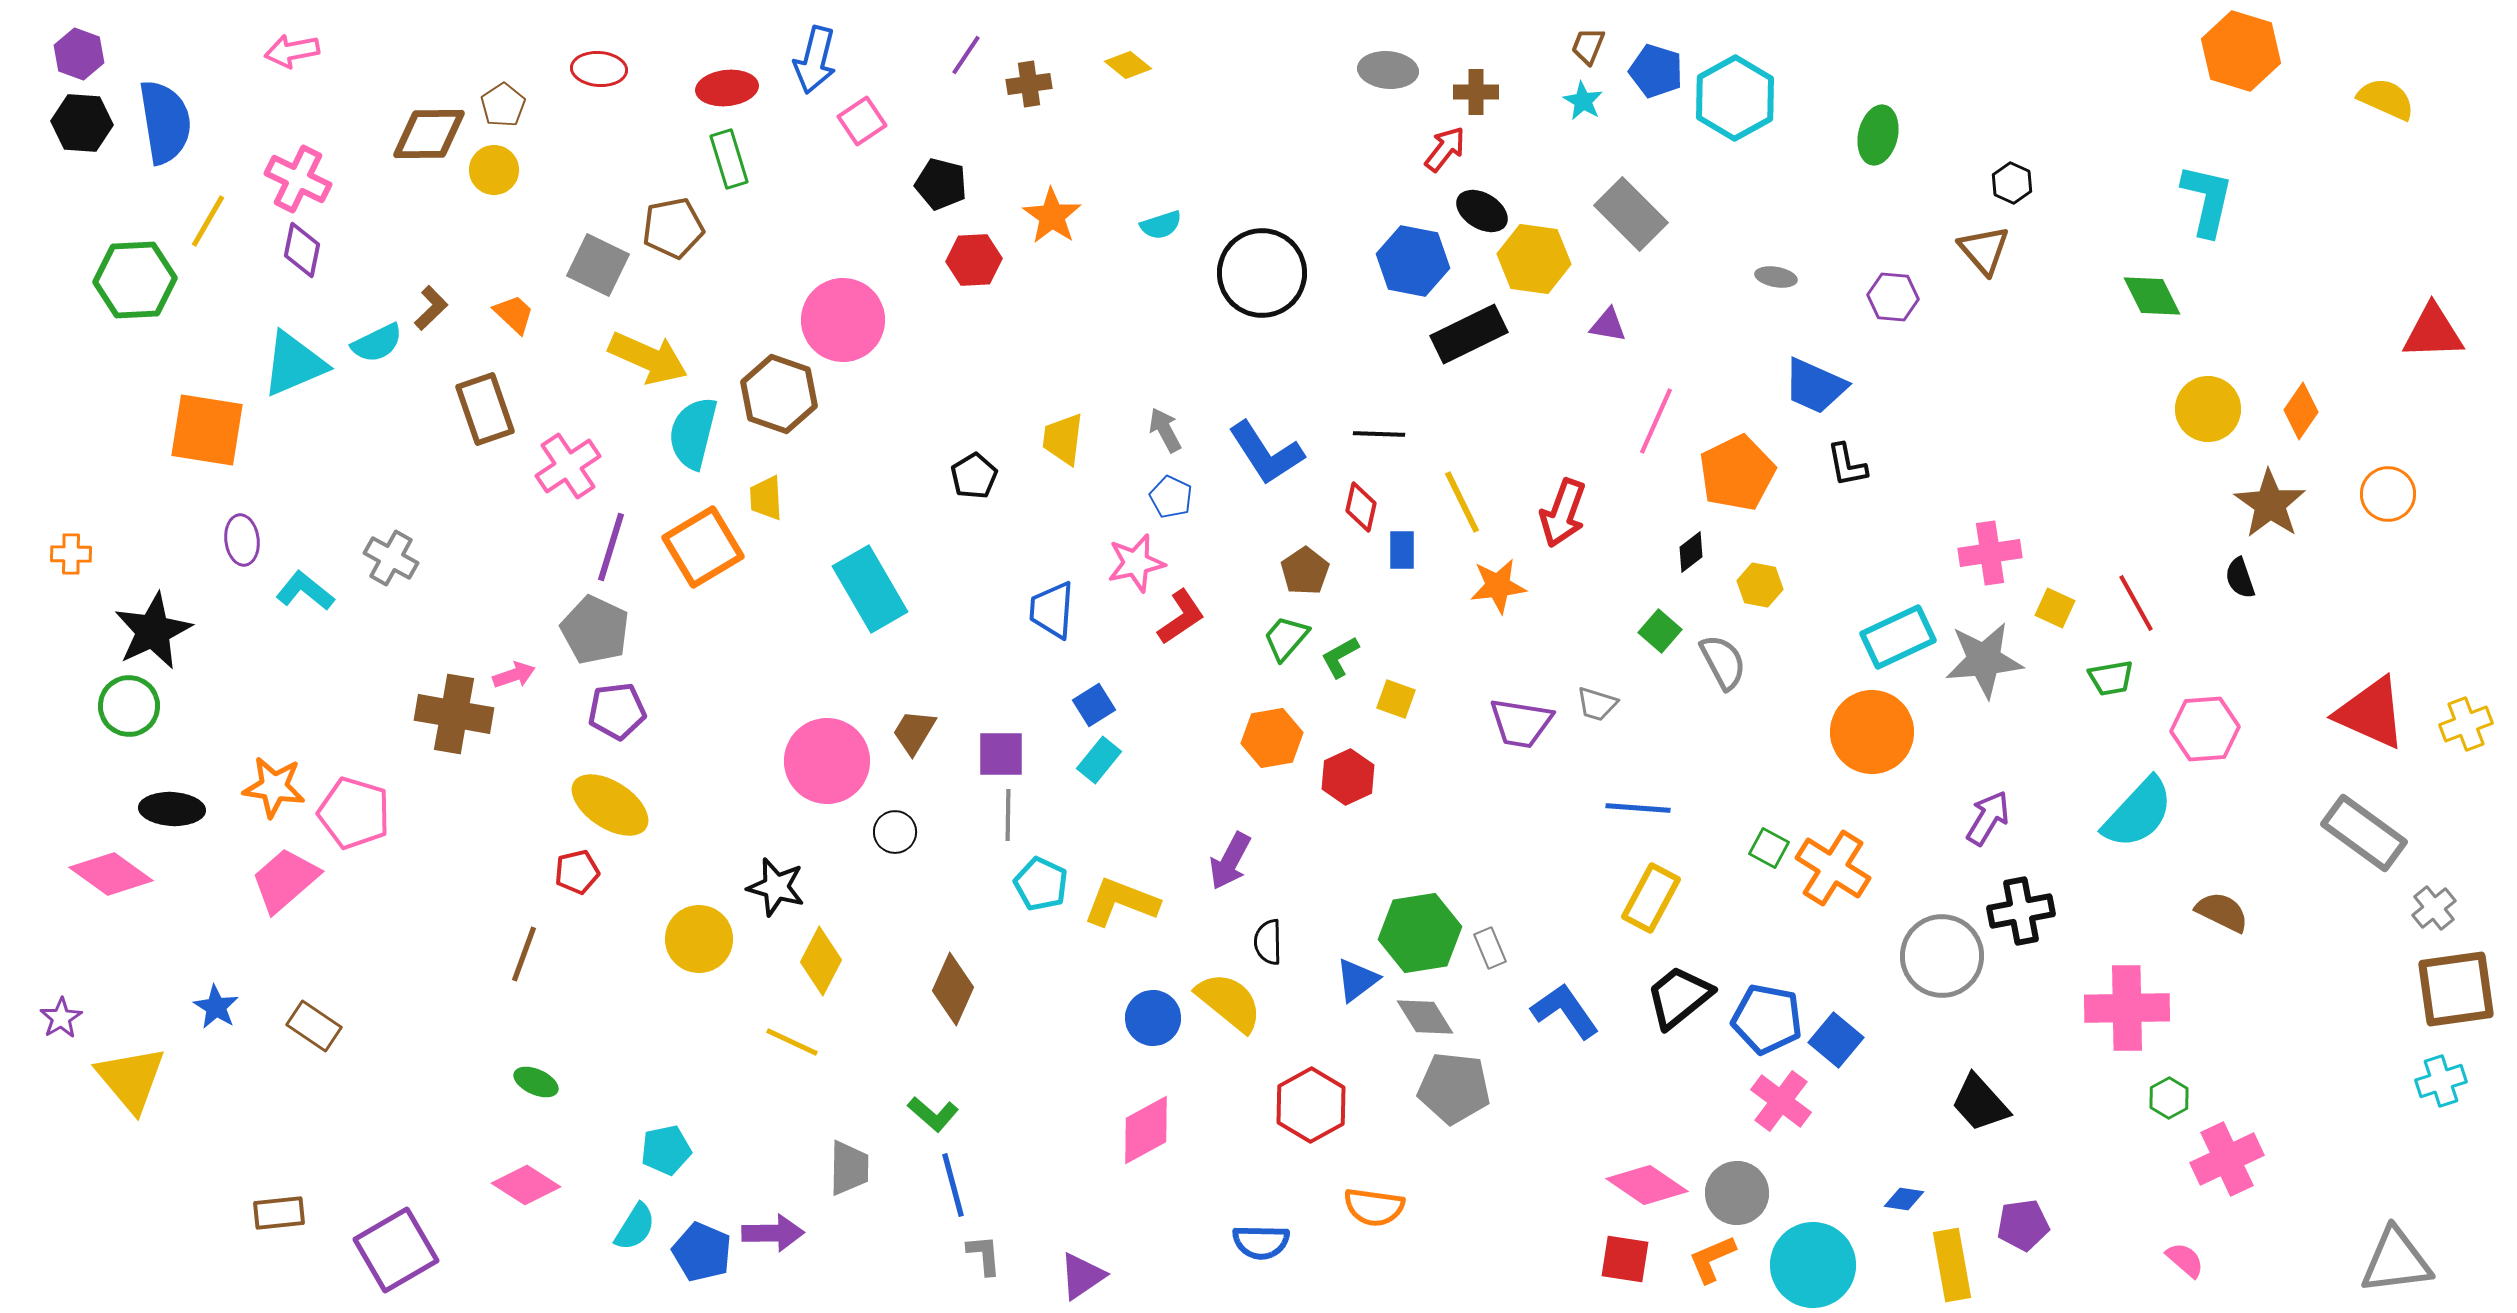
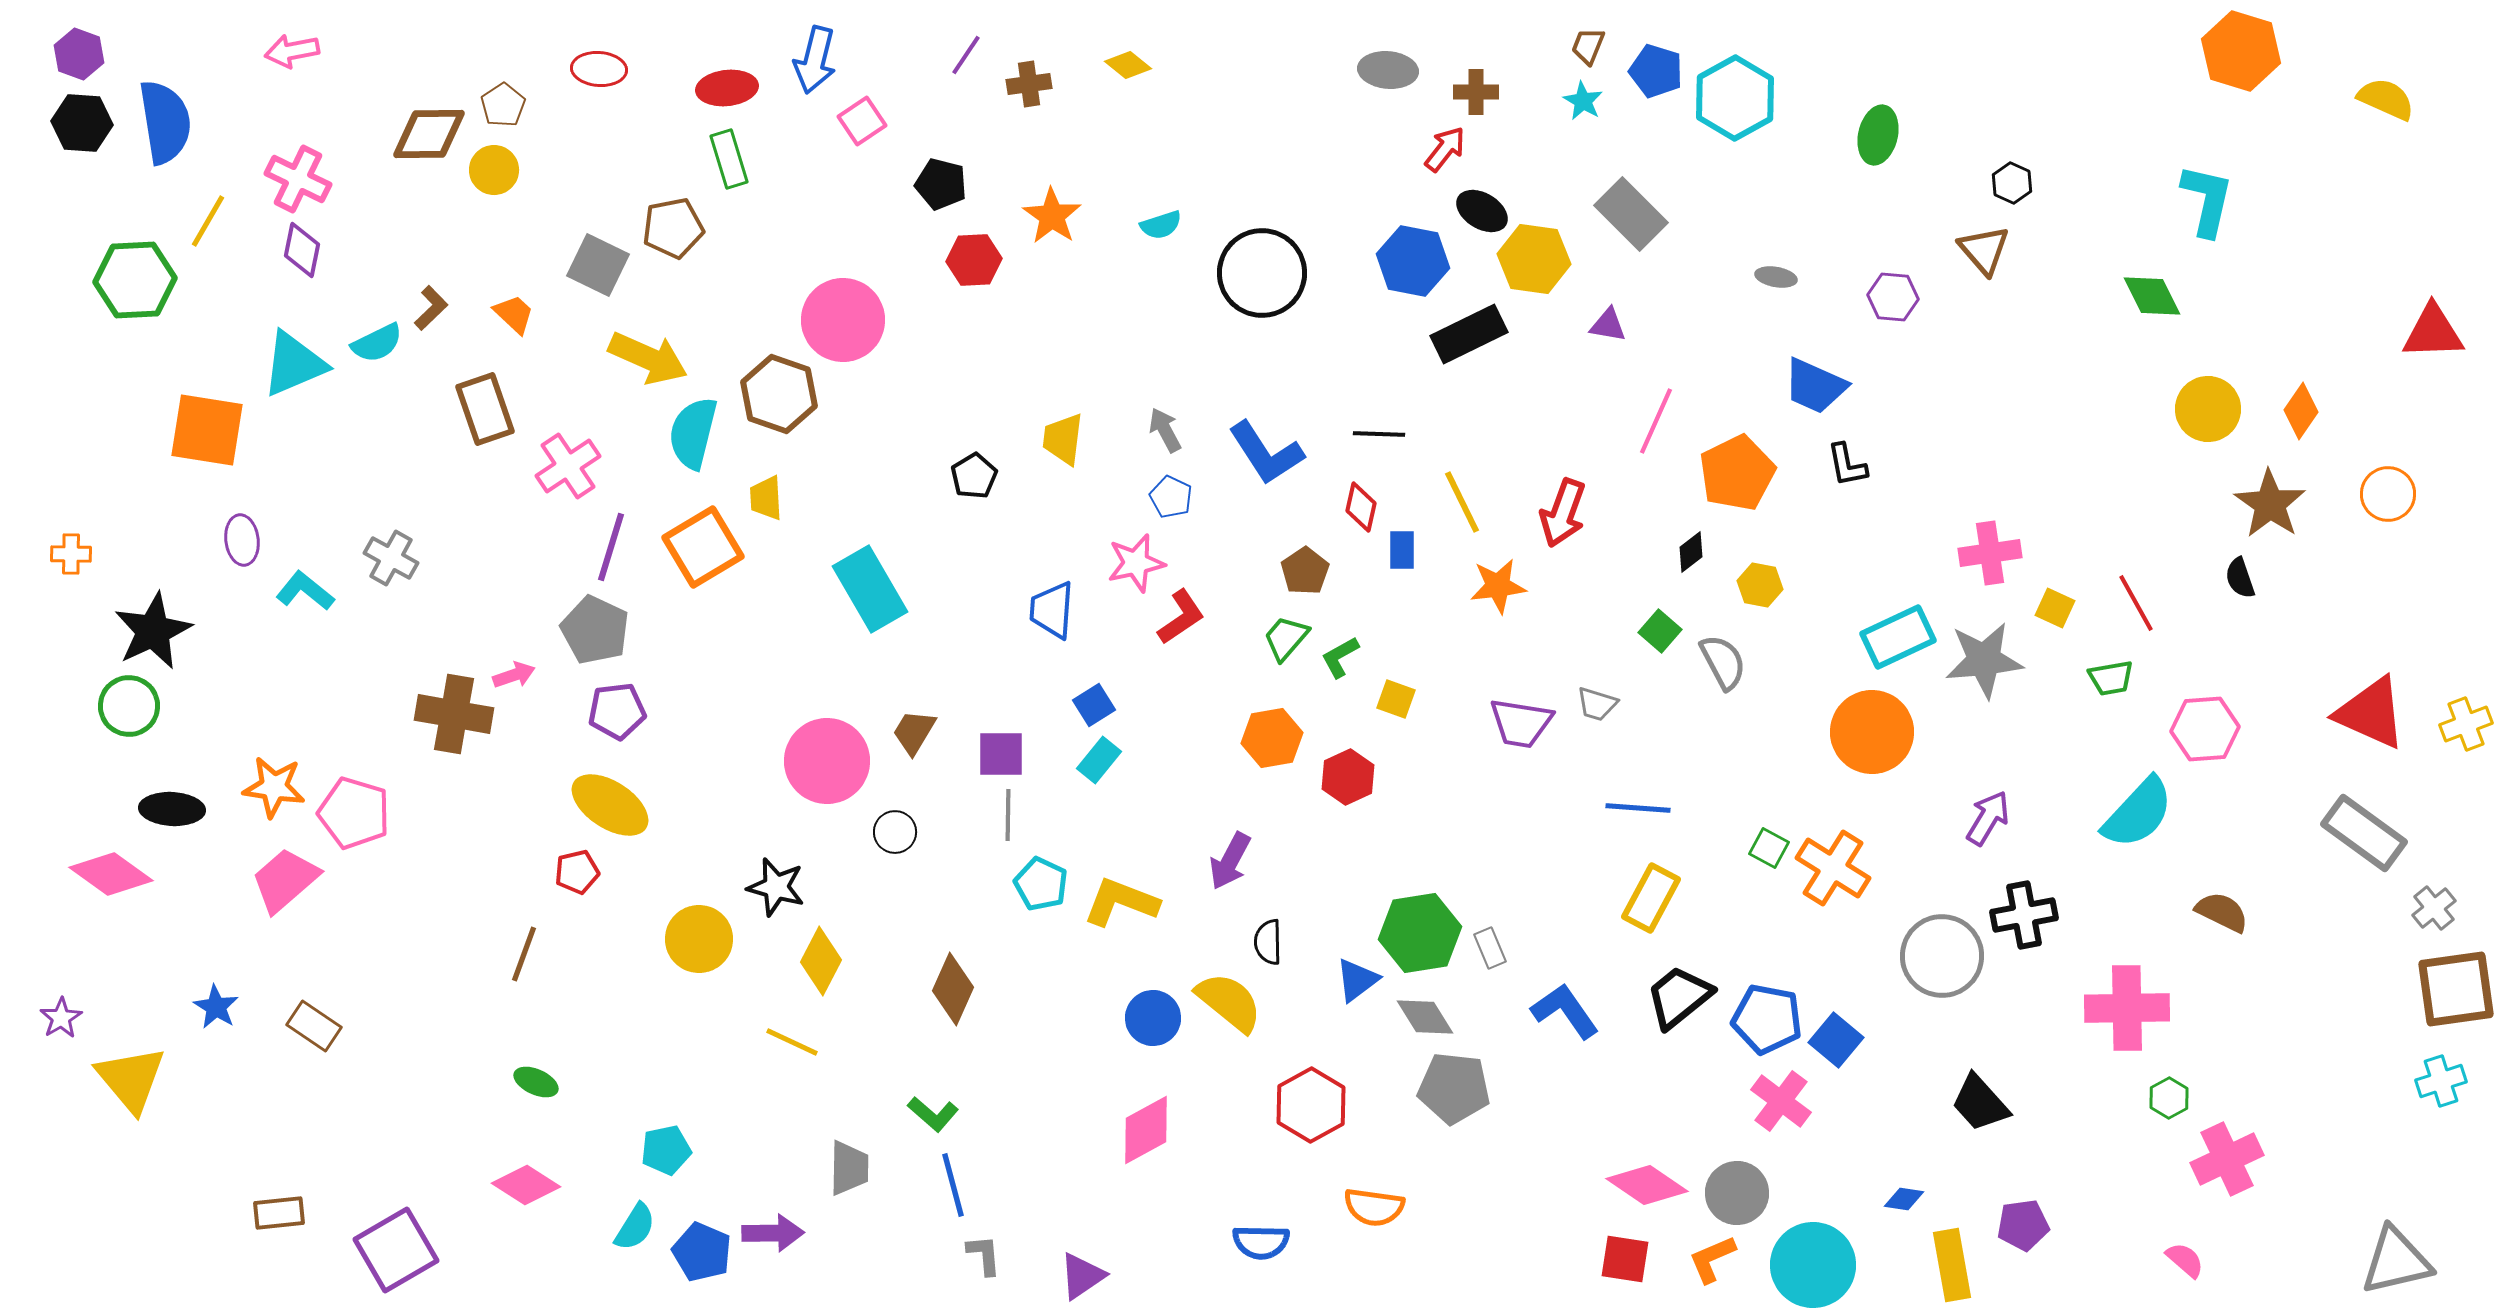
black cross at (2021, 911): moved 3 px right, 4 px down
gray triangle at (2396, 1261): rotated 6 degrees counterclockwise
